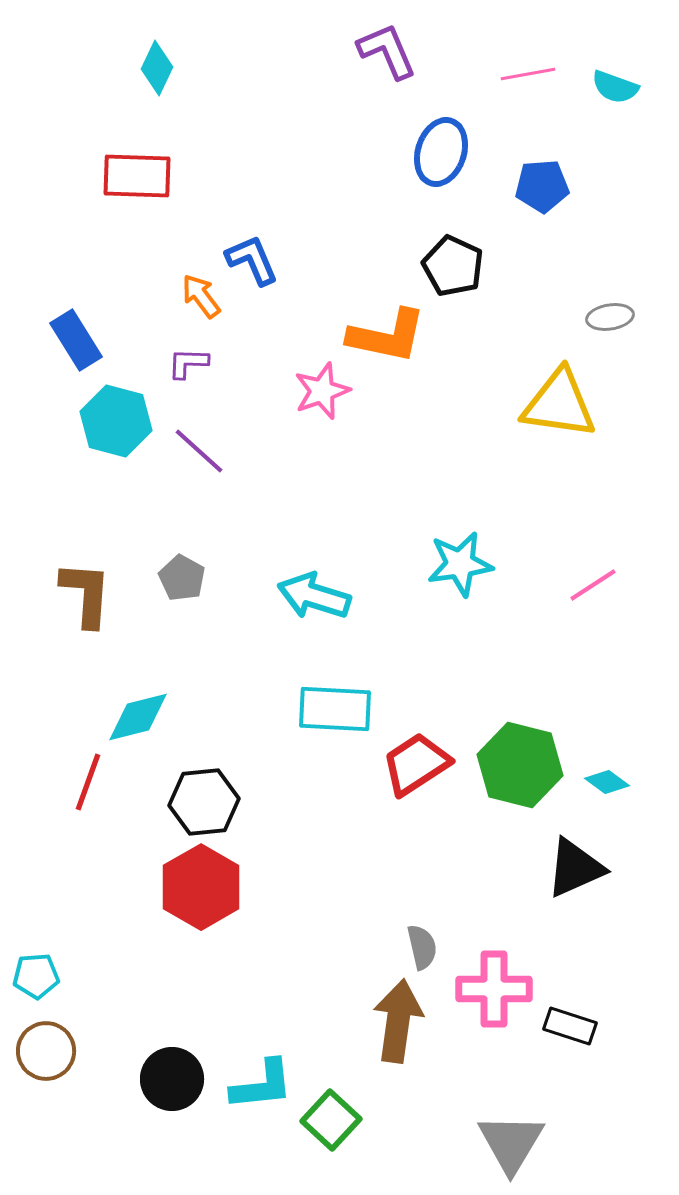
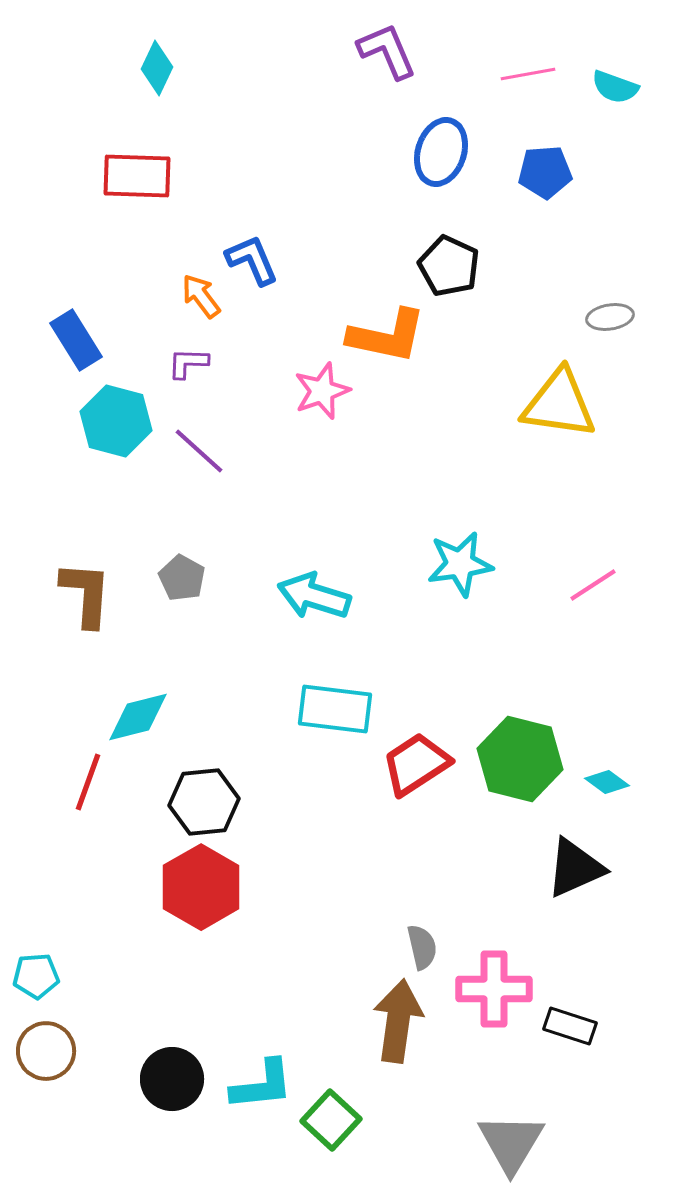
blue pentagon at (542, 186): moved 3 px right, 14 px up
black pentagon at (453, 266): moved 4 px left
cyan rectangle at (335, 709): rotated 4 degrees clockwise
green hexagon at (520, 765): moved 6 px up
